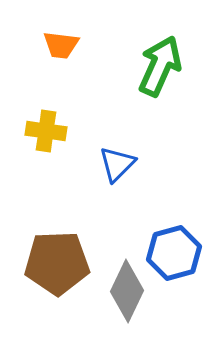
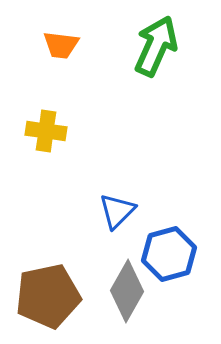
green arrow: moved 4 px left, 20 px up
blue triangle: moved 47 px down
blue hexagon: moved 5 px left, 1 px down
brown pentagon: moved 9 px left, 33 px down; rotated 10 degrees counterclockwise
gray diamond: rotated 4 degrees clockwise
